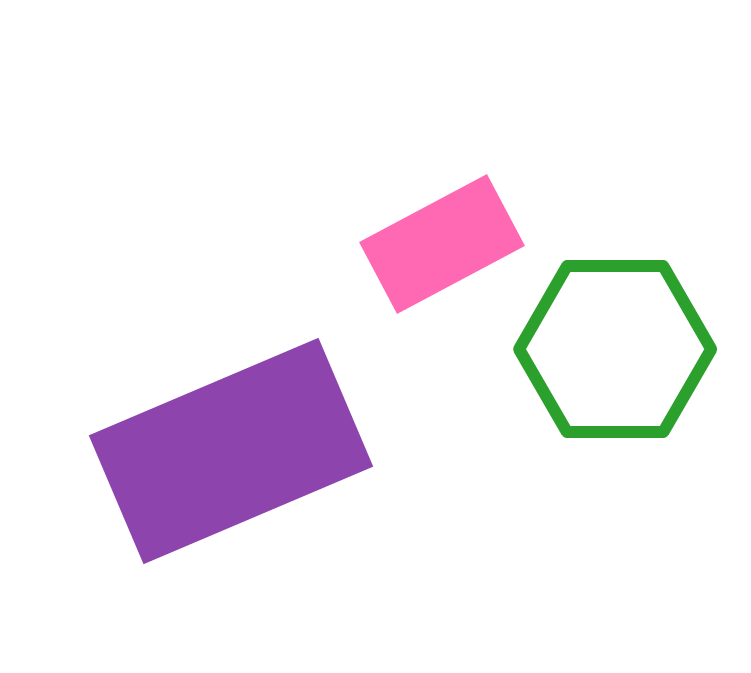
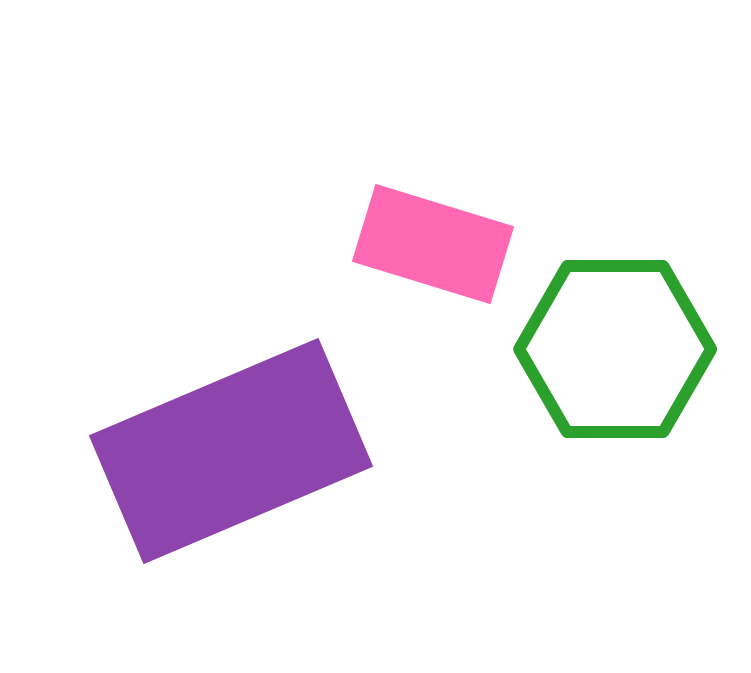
pink rectangle: moved 9 px left; rotated 45 degrees clockwise
